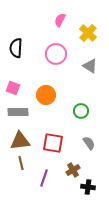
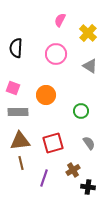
red square: rotated 25 degrees counterclockwise
